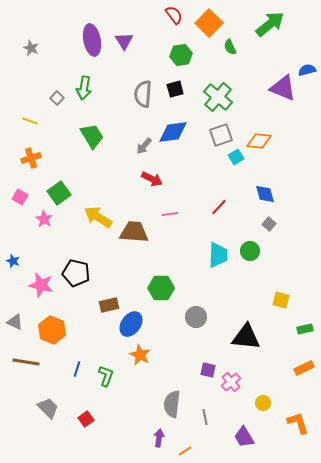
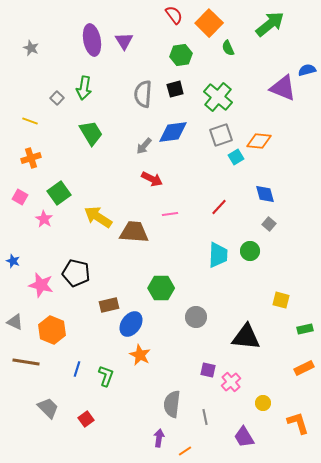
green semicircle at (230, 47): moved 2 px left, 1 px down
green trapezoid at (92, 136): moved 1 px left, 3 px up
